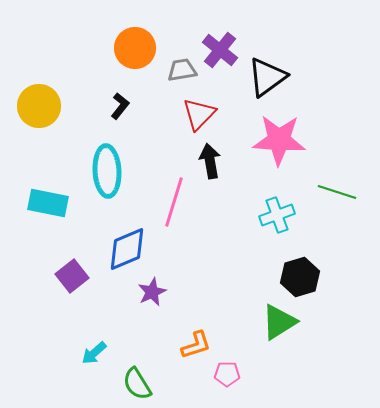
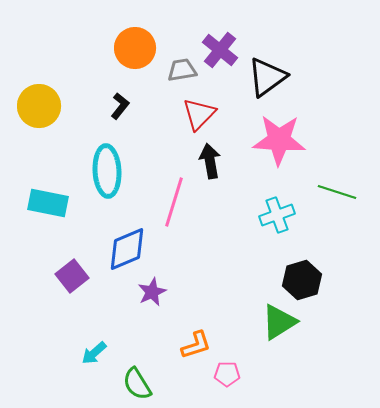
black hexagon: moved 2 px right, 3 px down
